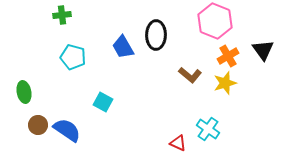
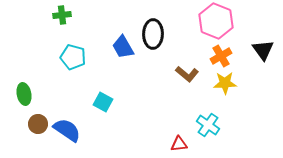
pink hexagon: moved 1 px right
black ellipse: moved 3 px left, 1 px up
orange cross: moved 7 px left
brown L-shape: moved 3 px left, 1 px up
yellow star: rotated 15 degrees clockwise
green ellipse: moved 2 px down
brown circle: moved 1 px up
cyan cross: moved 4 px up
red triangle: moved 1 px right, 1 px down; rotated 30 degrees counterclockwise
